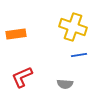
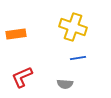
blue line: moved 1 px left, 3 px down
